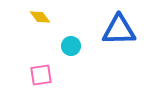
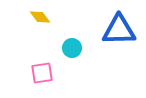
cyan circle: moved 1 px right, 2 px down
pink square: moved 1 px right, 2 px up
